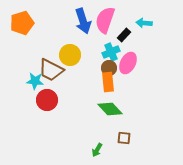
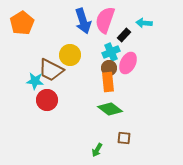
orange pentagon: rotated 15 degrees counterclockwise
green diamond: rotated 10 degrees counterclockwise
